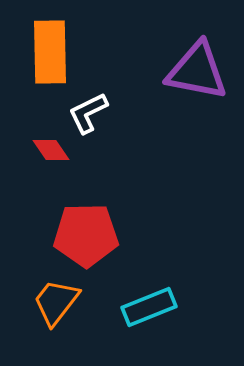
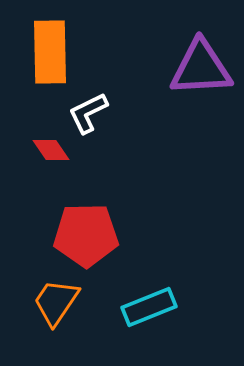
purple triangle: moved 4 px right, 3 px up; rotated 14 degrees counterclockwise
orange trapezoid: rotated 4 degrees counterclockwise
